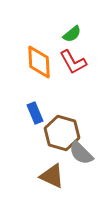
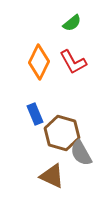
green semicircle: moved 11 px up
orange diamond: rotated 28 degrees clockwise
blue rectangle: moved 1 px down
gray semicircle: rotated 16 degrees clockwise
